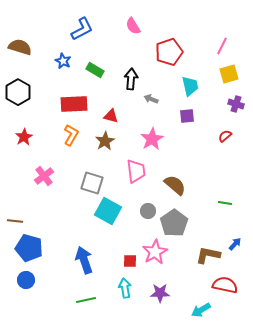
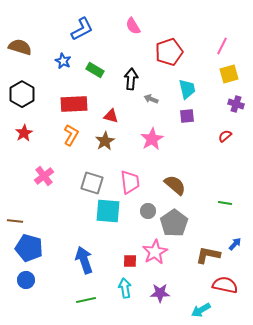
cyan trapezoid at (190, 86): moved 3 px left, 3 px down
black hexagon at (18, 92): moved 4 px right, 2 px down
red star at (24, 137): moved 4 px up
pink trapezoid at (136, 171): moved 6 px left, 11 px down
cyan square at (108, 211): rotated 24 degrees counterclockwise
